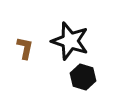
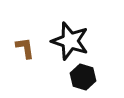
brown L-shape: rotated 20 degrees counterclockwise
